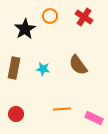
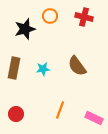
red cross: rotated 18 degrees counterclockwise
black star: rotated 15 degrees clockwise
brown semicircle: moved 1 px left, 1 px down
cyan star: rotated 16 degrees counterclockwise
orange line: moved 2 px left, 1 px down; rotated 66 degrees counterclockwise
